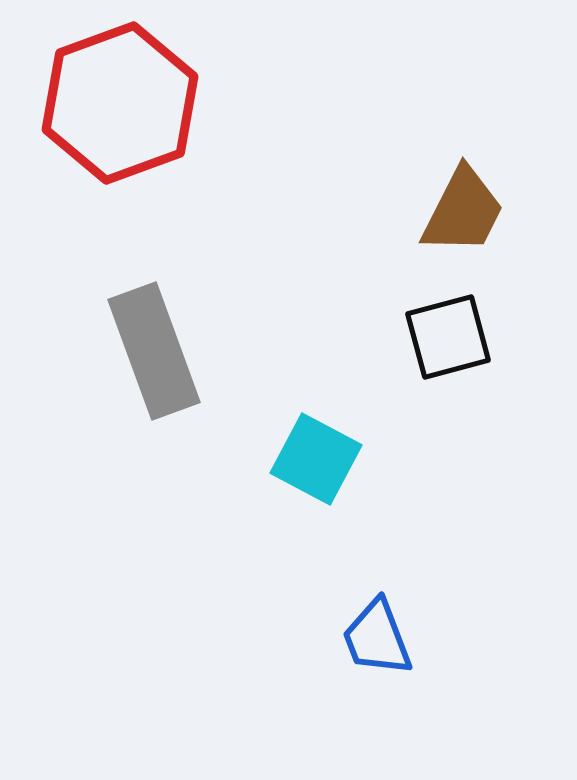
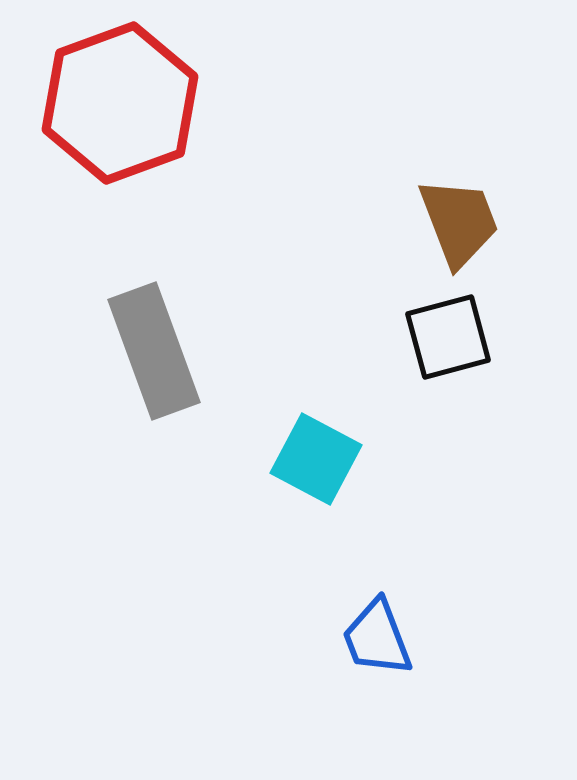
brown trapezoid: moved 4 px left, 11 px down; rotated 48 degrees counterclockwise
